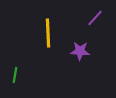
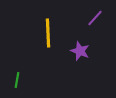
purple star: rotated 18 degrees clockwise
green line: moved 2 px right, 5 px down
